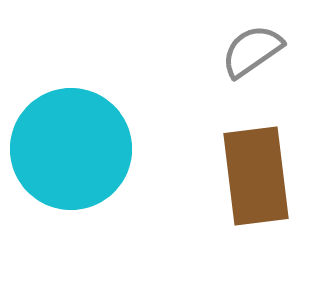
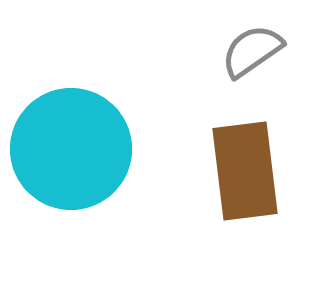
brown rectangle: moved 11 px left, 5 px up
